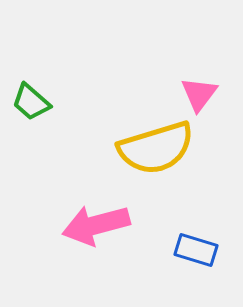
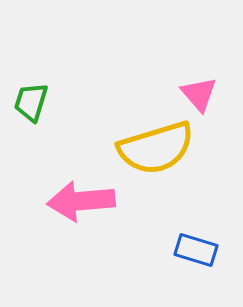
pink triangle: rotated 18 degrees counterclockwise
green trapezoid: rotated 66 degrees clockwise
pink arrow: moved 15 px left, 24 px up; rotated 10 degrees clockwise
